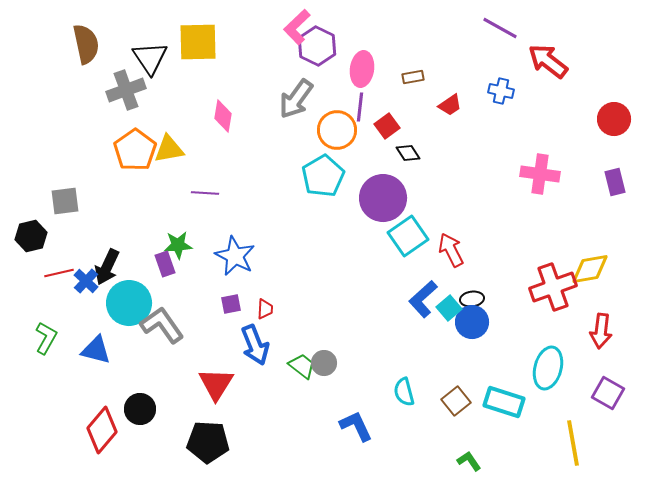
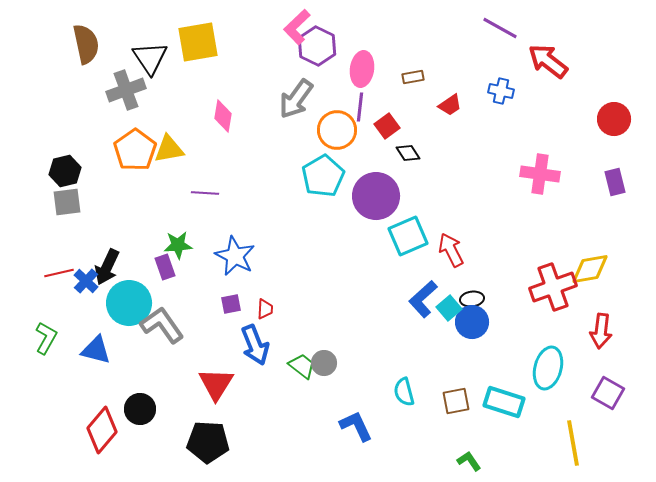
yellow square at (198, 42): rotated 9 degrees counterclockwise
purple circle at (383, 198): moved 7 px left, 2 px up
gray square at (65, 201): moved 2 px right, 1 px down
black hexagon at (31, 236): moved 34 px right, 65 px up
cyan square at (408, 236): rotated 12 degrees clockwise
purple rectangle at (165, 264): moved 3 px down
brown square at (456, 401): rotated 28 degrees clockwise
